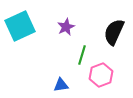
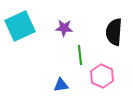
purple star: moved 2 px left, 1 px down; rotated 30 degrees clockwise
black semicircle: rotated 20 degrees counterclockwise
green line: moved 2 px left; rotated 24 degrees counterclockwise
pink hexagon: moved 1 px right, 1 px down; rotated 15 degrees counterclockwise
